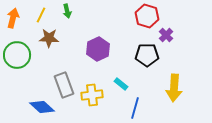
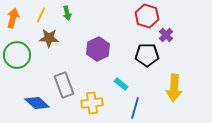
green arrow: moved 2 px down
yellow cross: moved 8 px down
blue diamond: moved 5 px left, 4 px up
